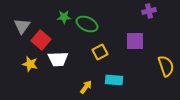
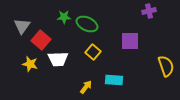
purple square: moved 5 px left
yellow square: moved 7 px left; rotated 21 degrees counterclockwise
